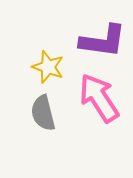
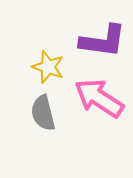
pink arrow: rotated 24 degrees counterclockwise
